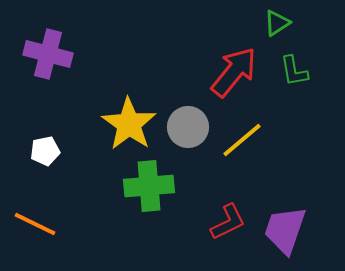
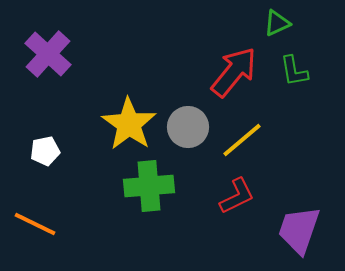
green triangle: rotated 8 degrees clockwise
purple cross: rotated 27 degrees clockwise
red L-shape: moved 9 px right, 26 px up
purple trapezoid: moved 14 px right
